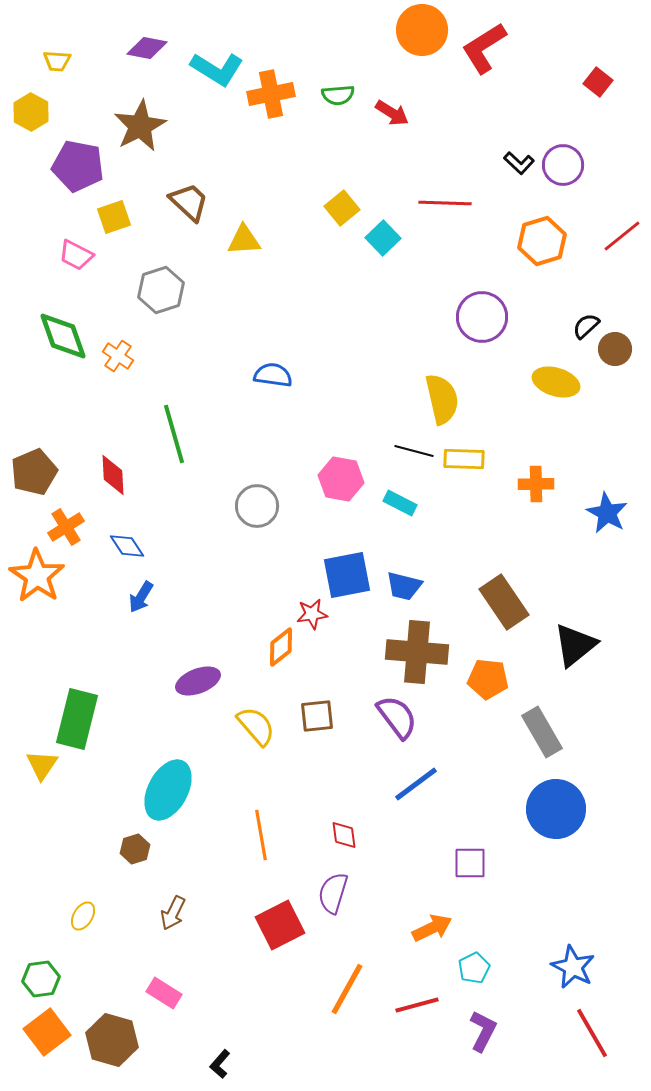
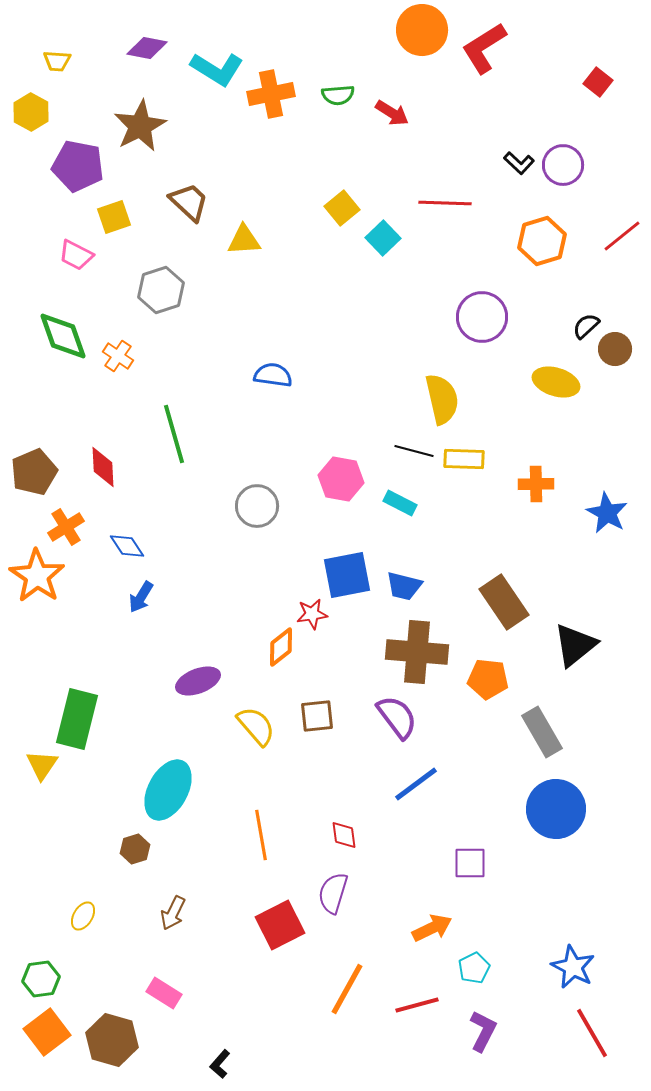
red diamond at (113, 475): moved 10 px left, 8 px up
